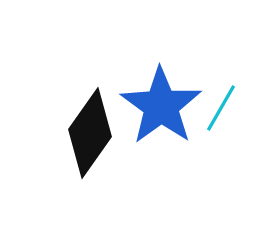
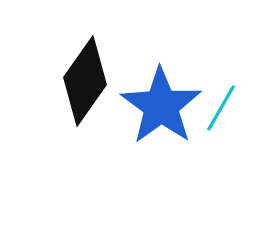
black diamond: moved 5 px left, 52 px up
